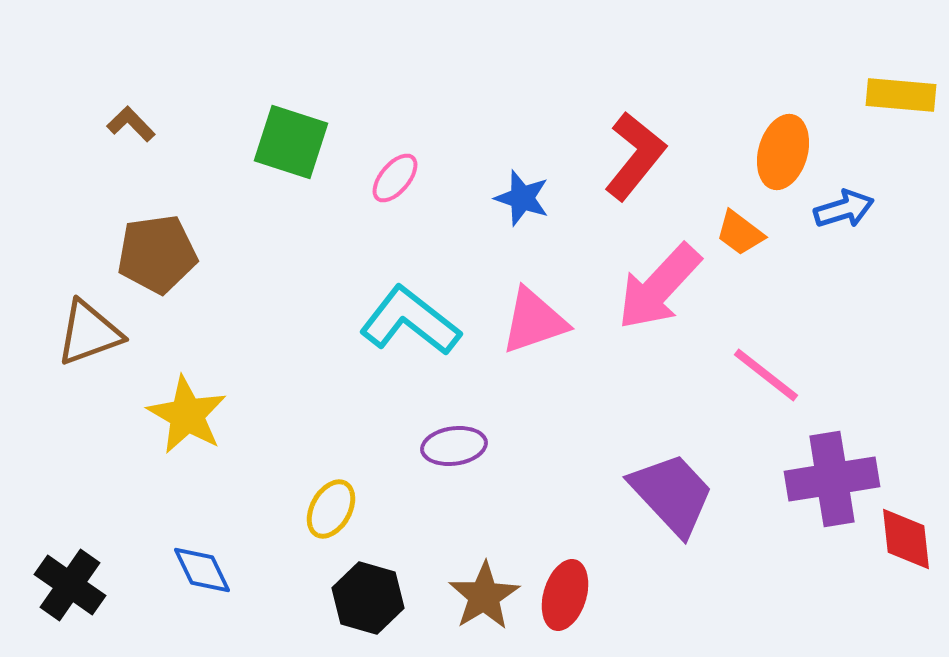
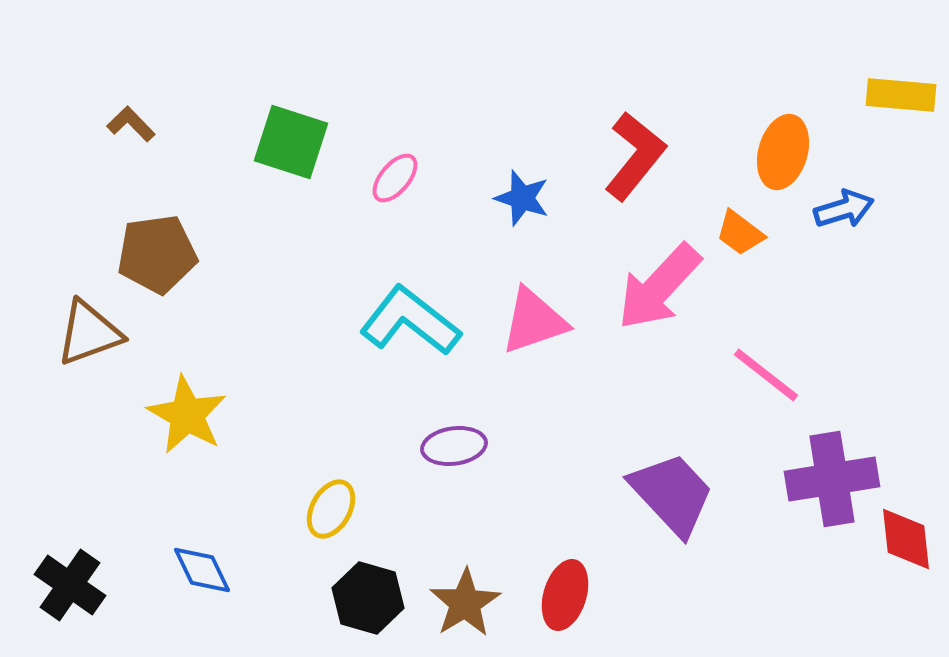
brown star: moved 19 px left, 7 px down
